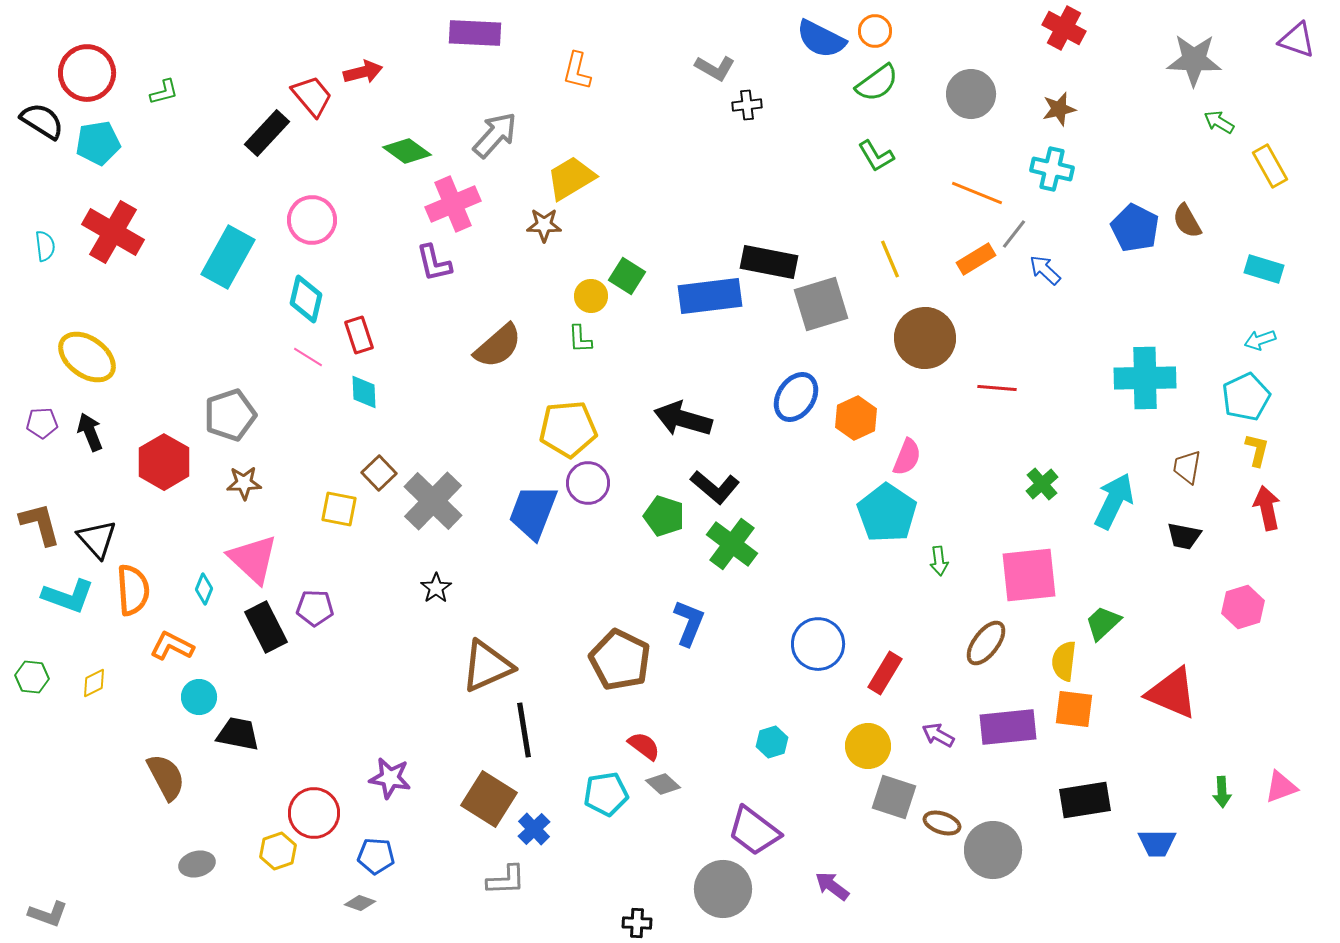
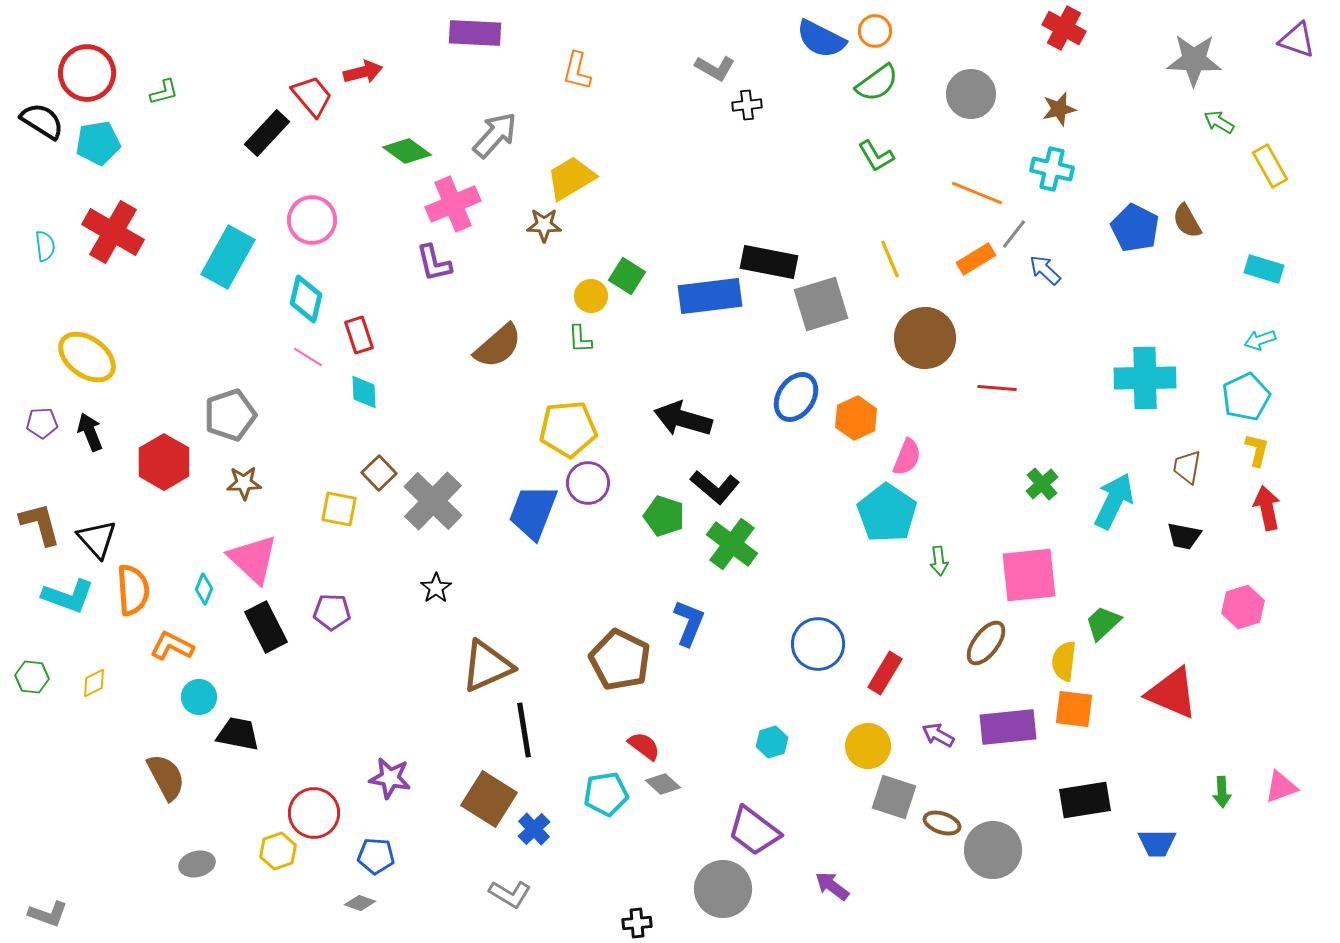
purple pentagon at (315, 608): moved 17 px right, 4 px down
gray L-shape at (506, 880): moved 4 px right, 14 px down; rotated 33 degrees clockwise
black cross at (637, 923): rotated 8 degrees counterclockwise
